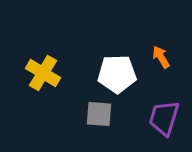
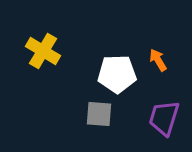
orange arrow: moved 3 px left, 3 px down
yellow cross: moved 22 px up
